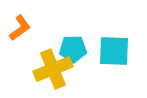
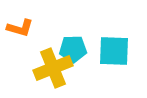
orange L-shape: rotated 52 degrees clockwise
yellow cross: moved 1 px up
